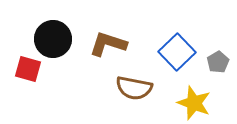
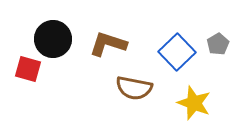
gray pentagon: moved 18 px up
